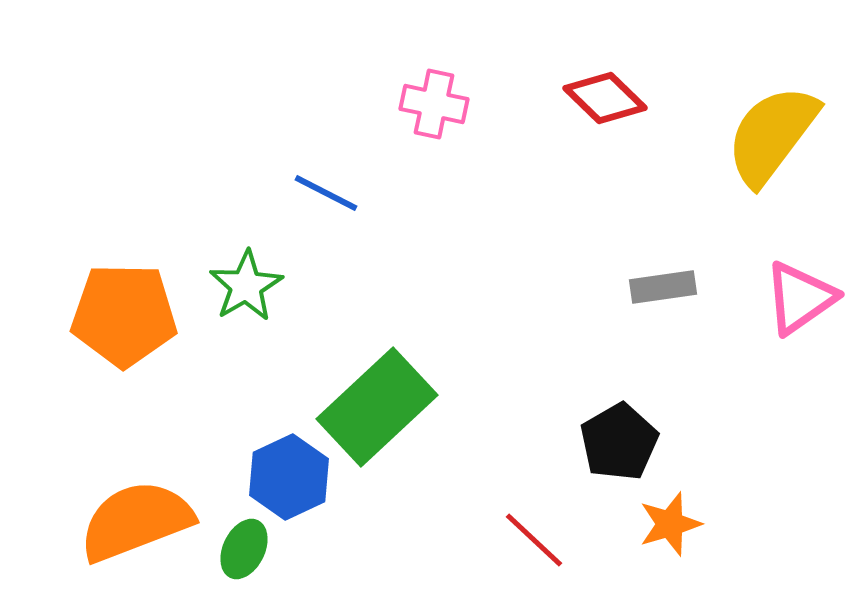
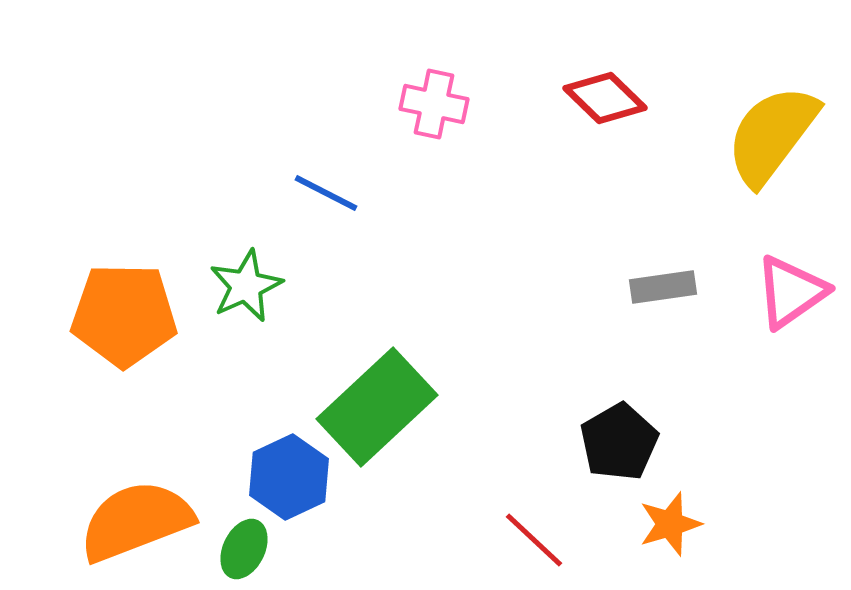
green star: rotated 6 degrees clockwise
pink triangle: moved 9 px left, 6 px up
